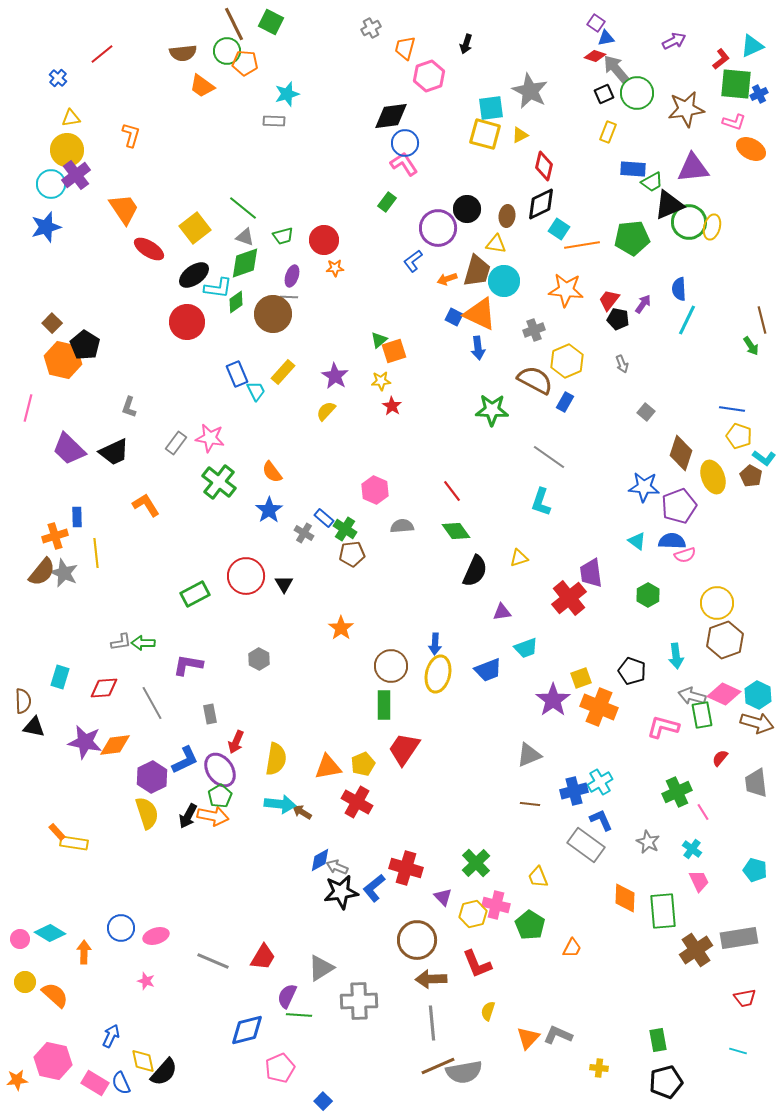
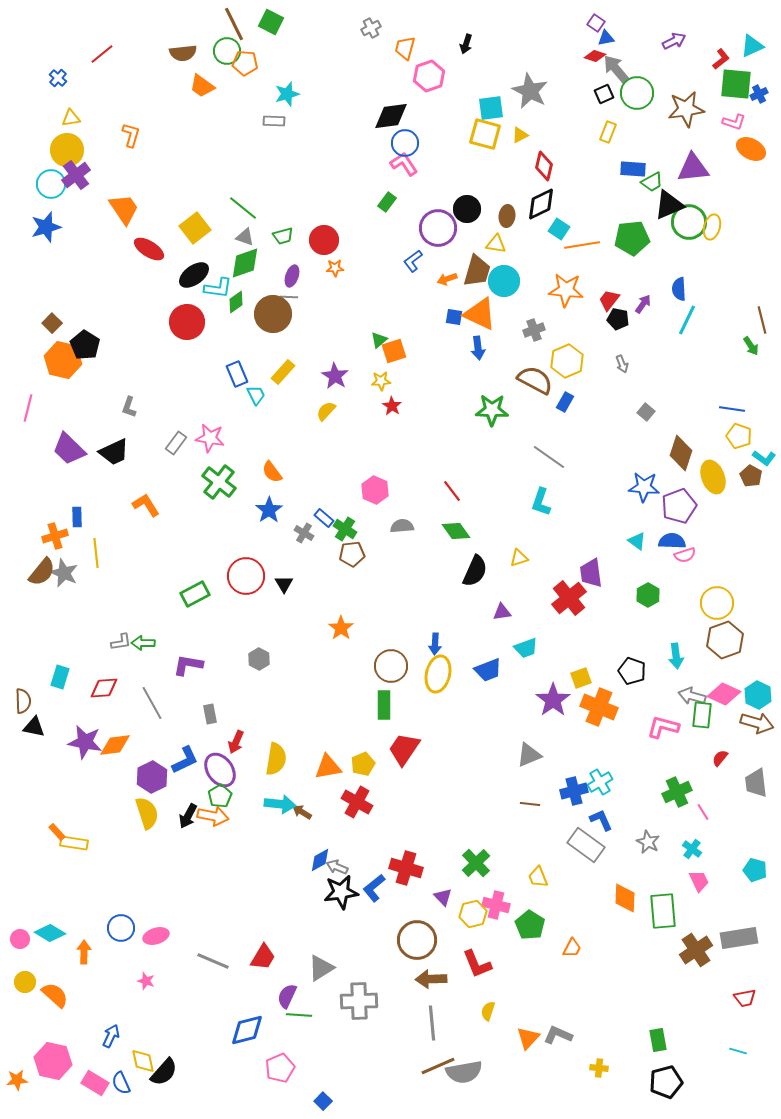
blue square at (454, 317): rotated 18 degrees counterclockwise
cyan trapezoid at (256, 391): moved 4 px down
green rectangle at (702, 715): rotated 16 degrees clockwise
